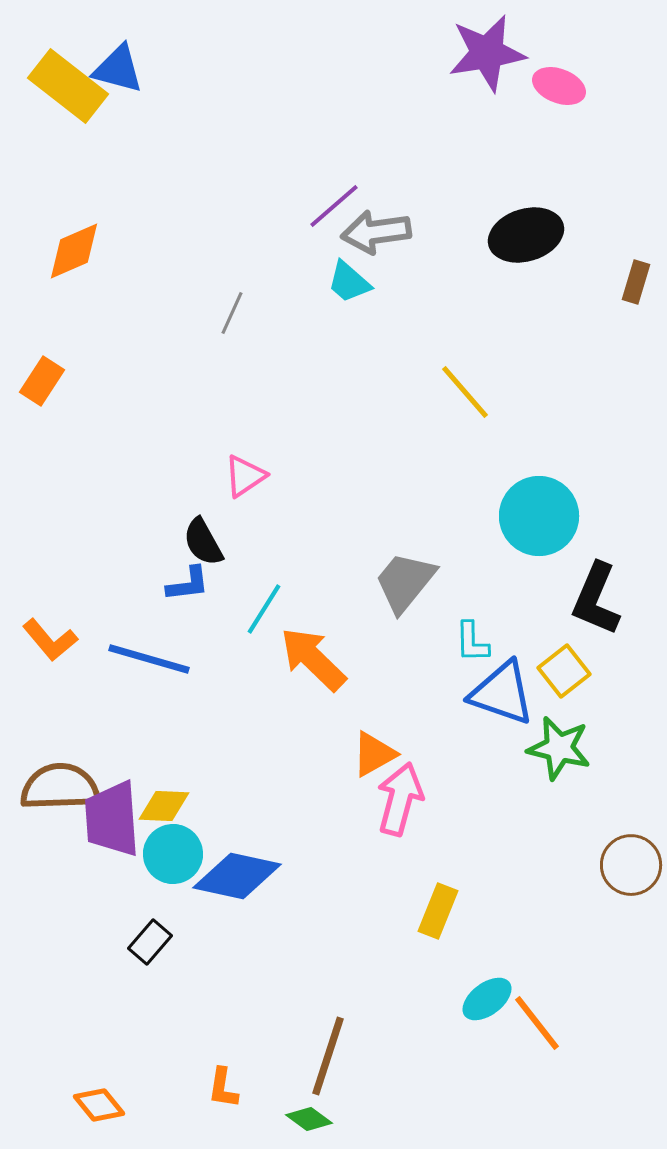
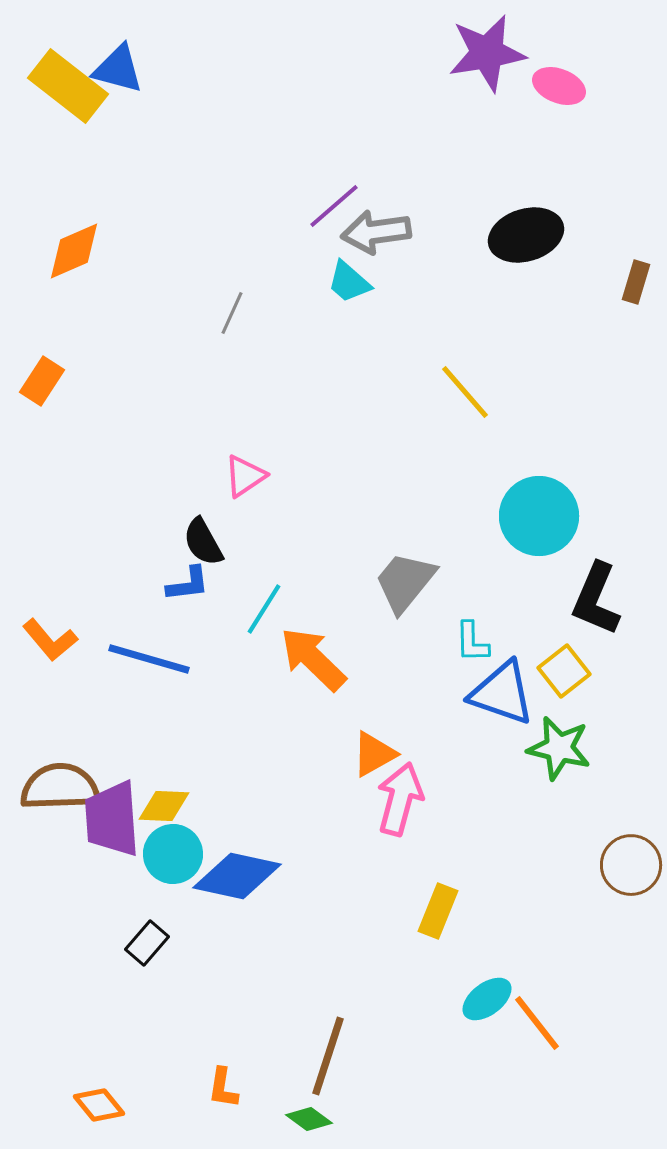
black rectangle at (150, 942): moved 3 px left, 1 px down
